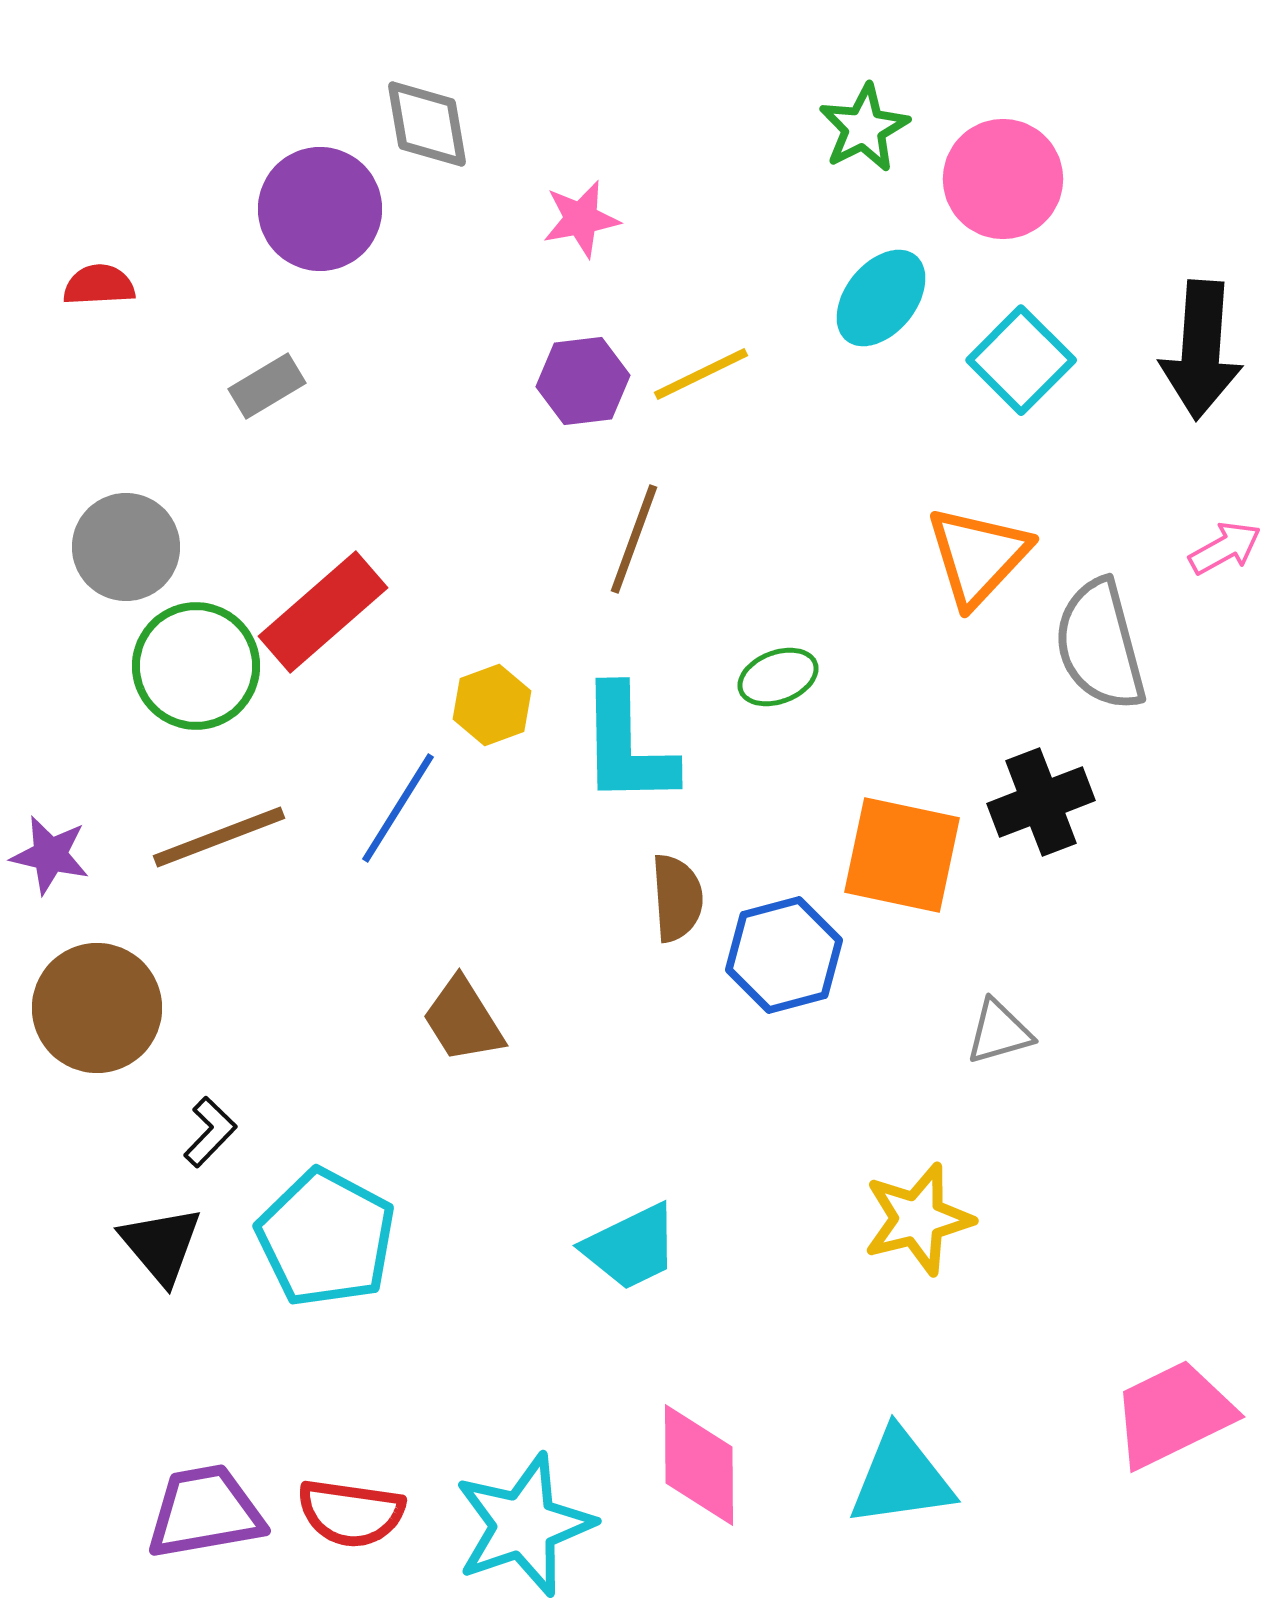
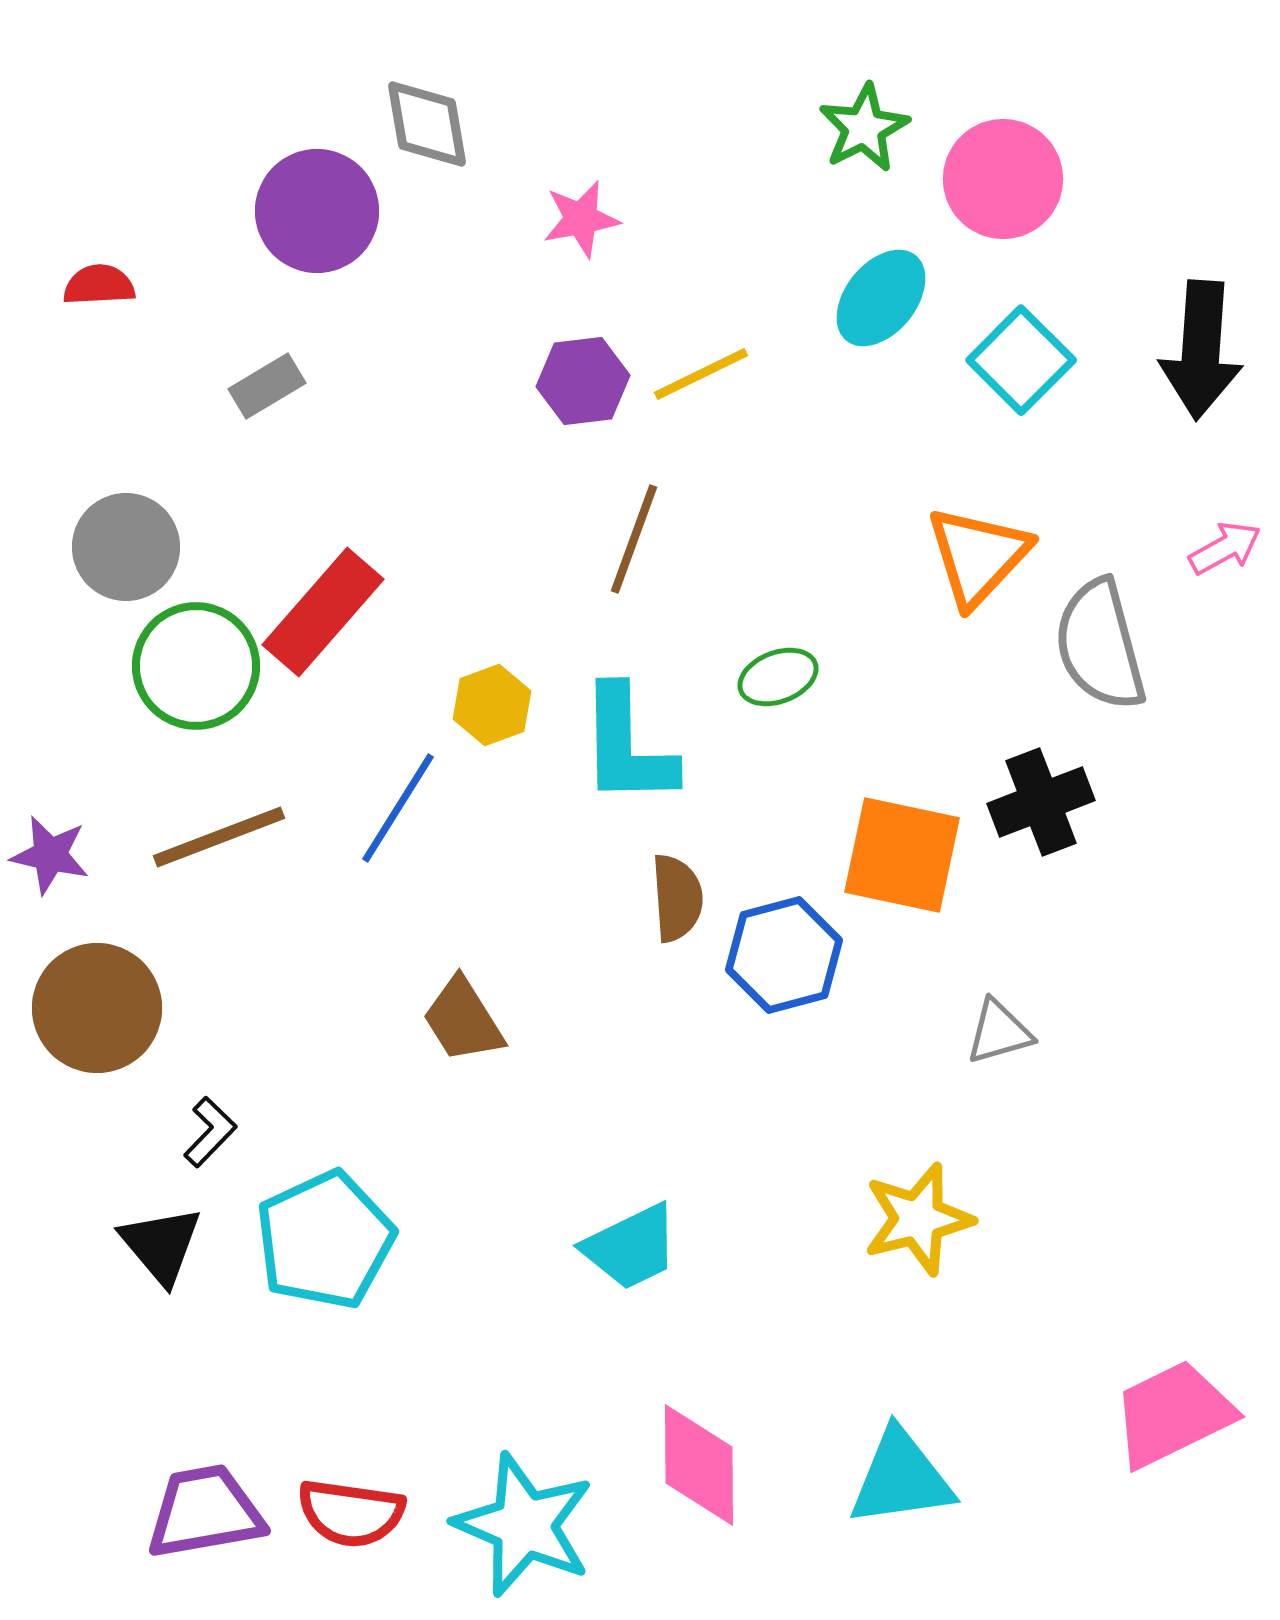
purple circle at (320, 209): moved 3 px left, 2 px down
red rectangle at (323, 612): rotated 8 degrees counterclockwise
cyan pentagon at (326, 1238): moved 1 px left, 2 px down; rotated 19 degrees clockwise
cyan star at (524, 1525): rotated 30 degrees counterclockwise
